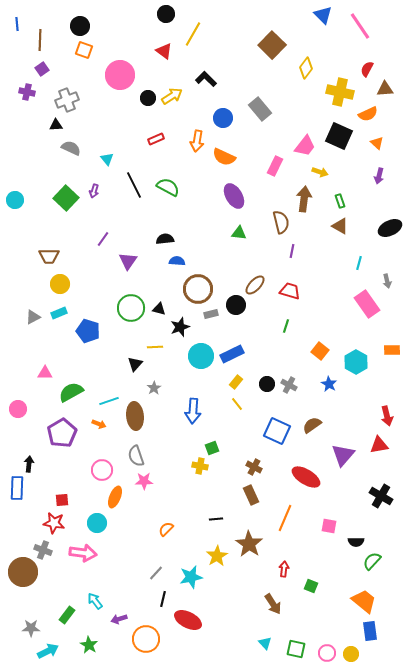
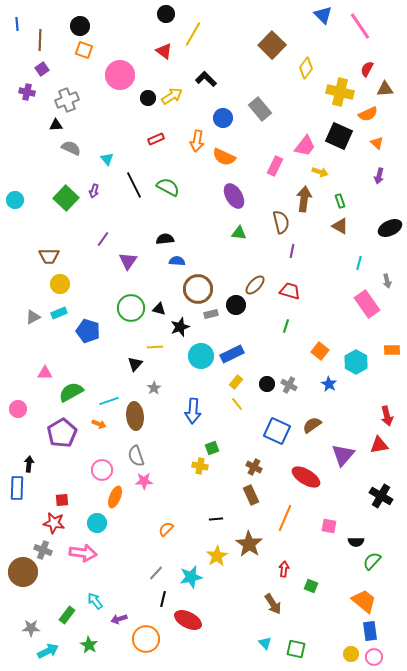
pink circle at (327, 653): moved 47 px right, 4 px down
